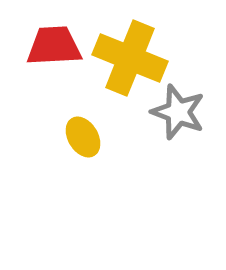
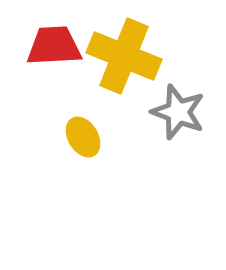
yellow cross: moved 6 px left, 2 px up
